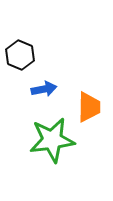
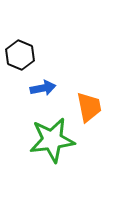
blue arrow: moved 1 px left, 1 px up
orange trapezoid: rotated 12 degrees counterclockwise
